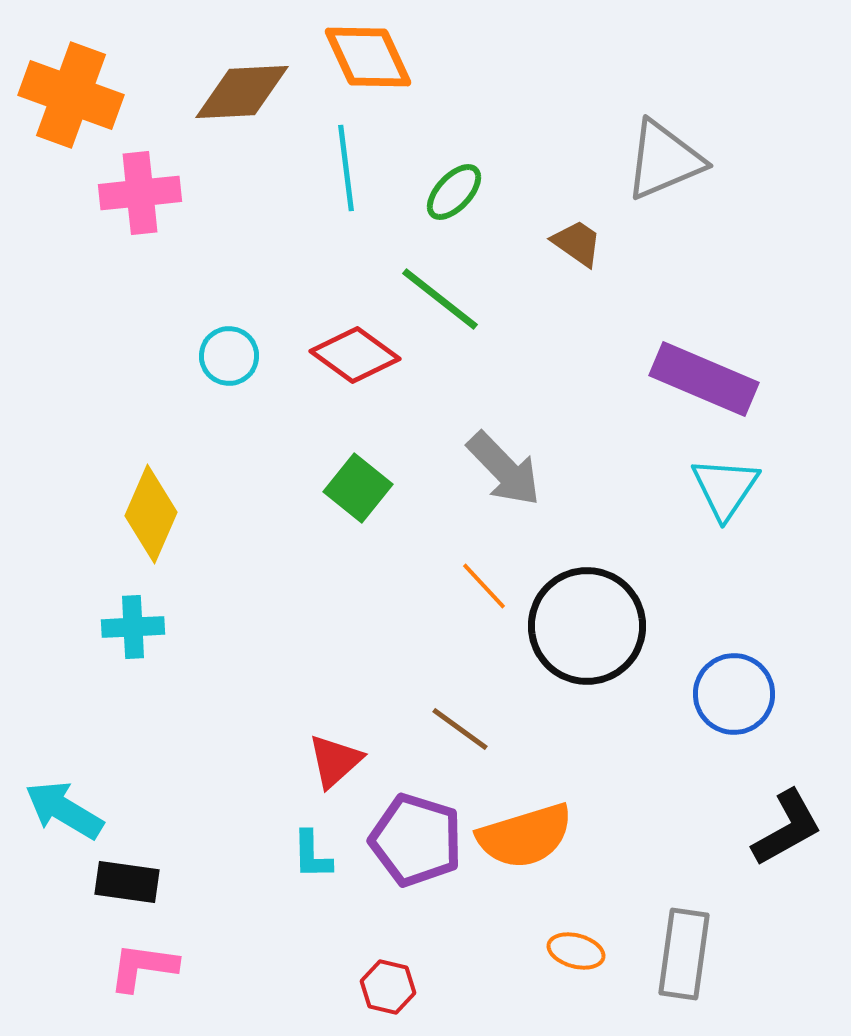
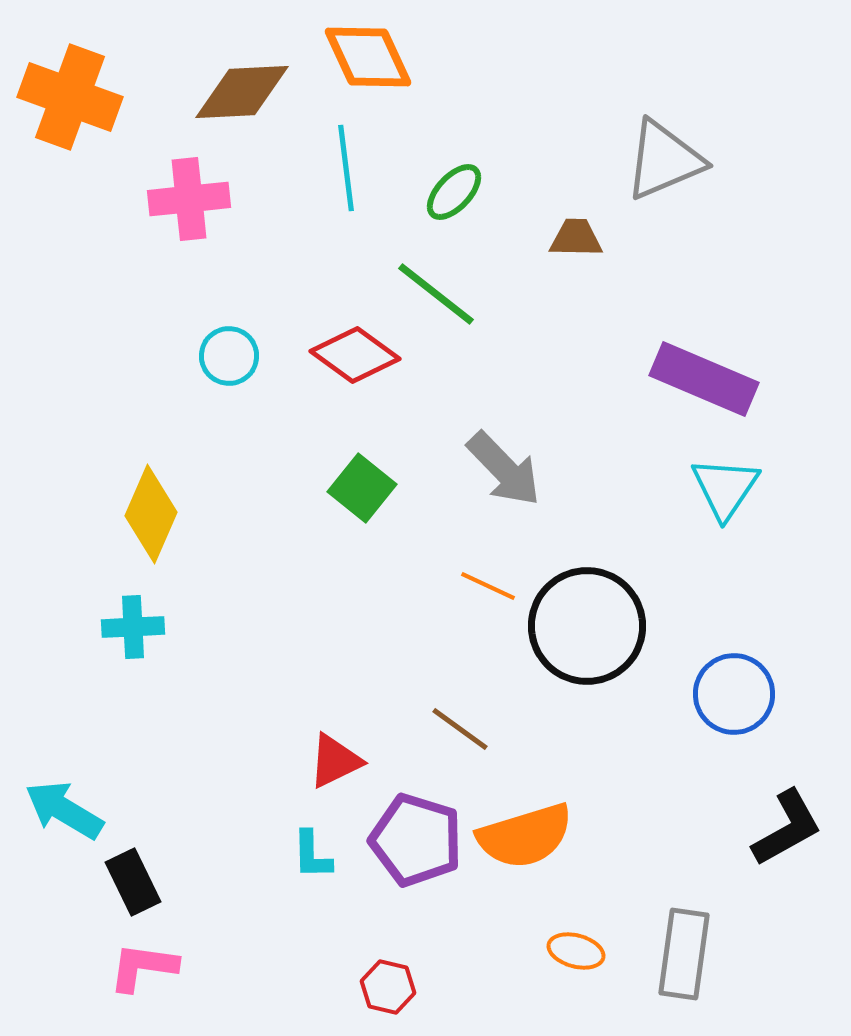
orange cross: moved 1 px left, 2 px down
pink cross: moved 49 px right, 6 px down
brown trapezoid: moved 1 px left, 5 px up; rotated 34 degrees counterclockwise
green line: moved 4 px left, 5 px up
green square: moved 4 px right
orange line: moved 4 px right; rotated 22 degrees counterclockwise
red triangle: rotated 16 degrees clockwise
black rectangle: moved 6 px right; rotated 56 degrees clockwise
